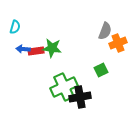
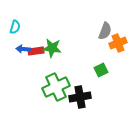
green cross: moved 8 px left
